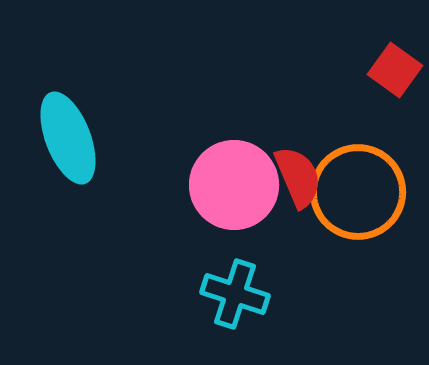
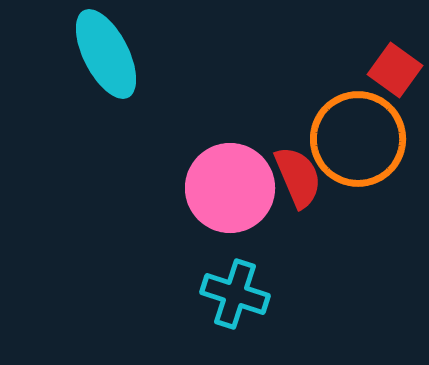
cyan ellipse: moved 38 px right, 84 px up; rotated 6 degrees counterclockwise
pink circle: moved 4 px left, 3 px down
orange circle: moved 53 px up
